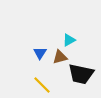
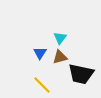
cyan triangle: moved 9 px left, 2 px up; rotated 24 degrees counterclockwise
